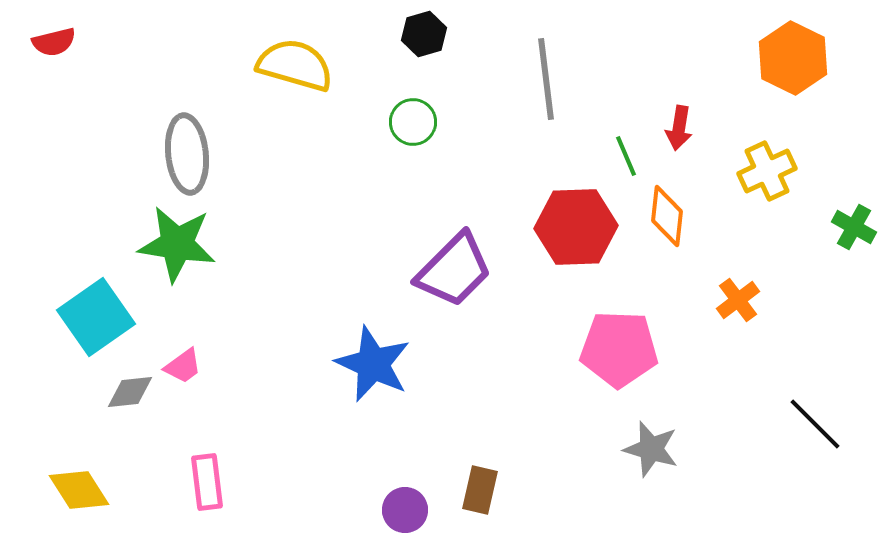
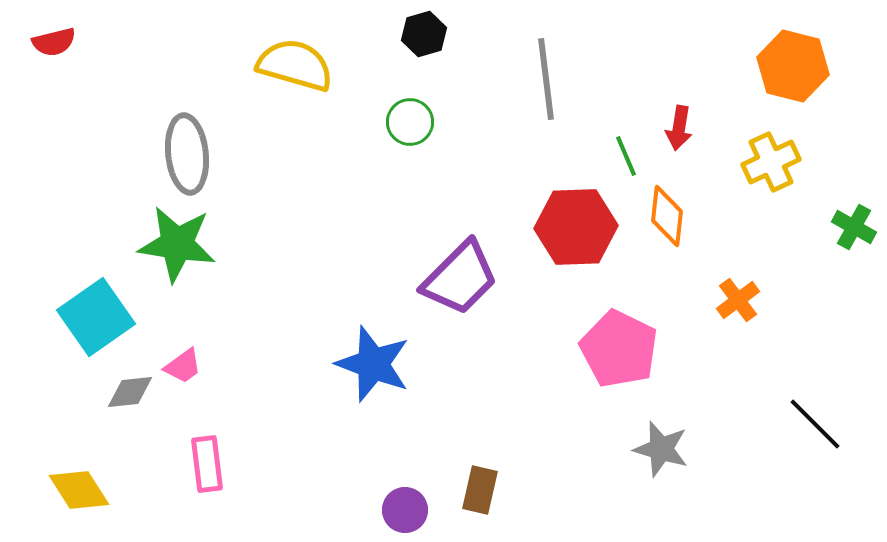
orange hexagon: moved 8 px down; rotated 12 degrees counterclockwise
green circle: moved 3 px left
yellow cross: moved 4 px right, 9 px up
purple trapezoid: moved 6 px right, 8 px down
pink pentagon: rotated 24 degrees clockwise
blue star: rotated 4 degrees counterclockwise
gray star: moved 10 px right
pink rectangle: moved 18 px up
